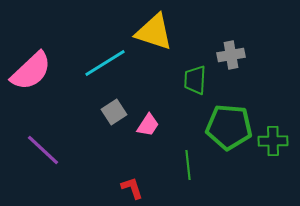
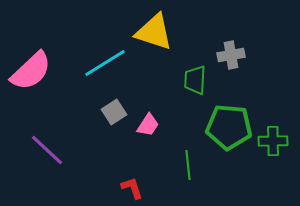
purple line: moved 4 px right
